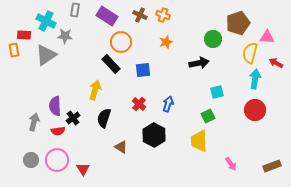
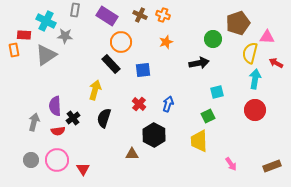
brown triangle: moved 11 px right, 7 px down; rotated 32 degrees counterclockwise
